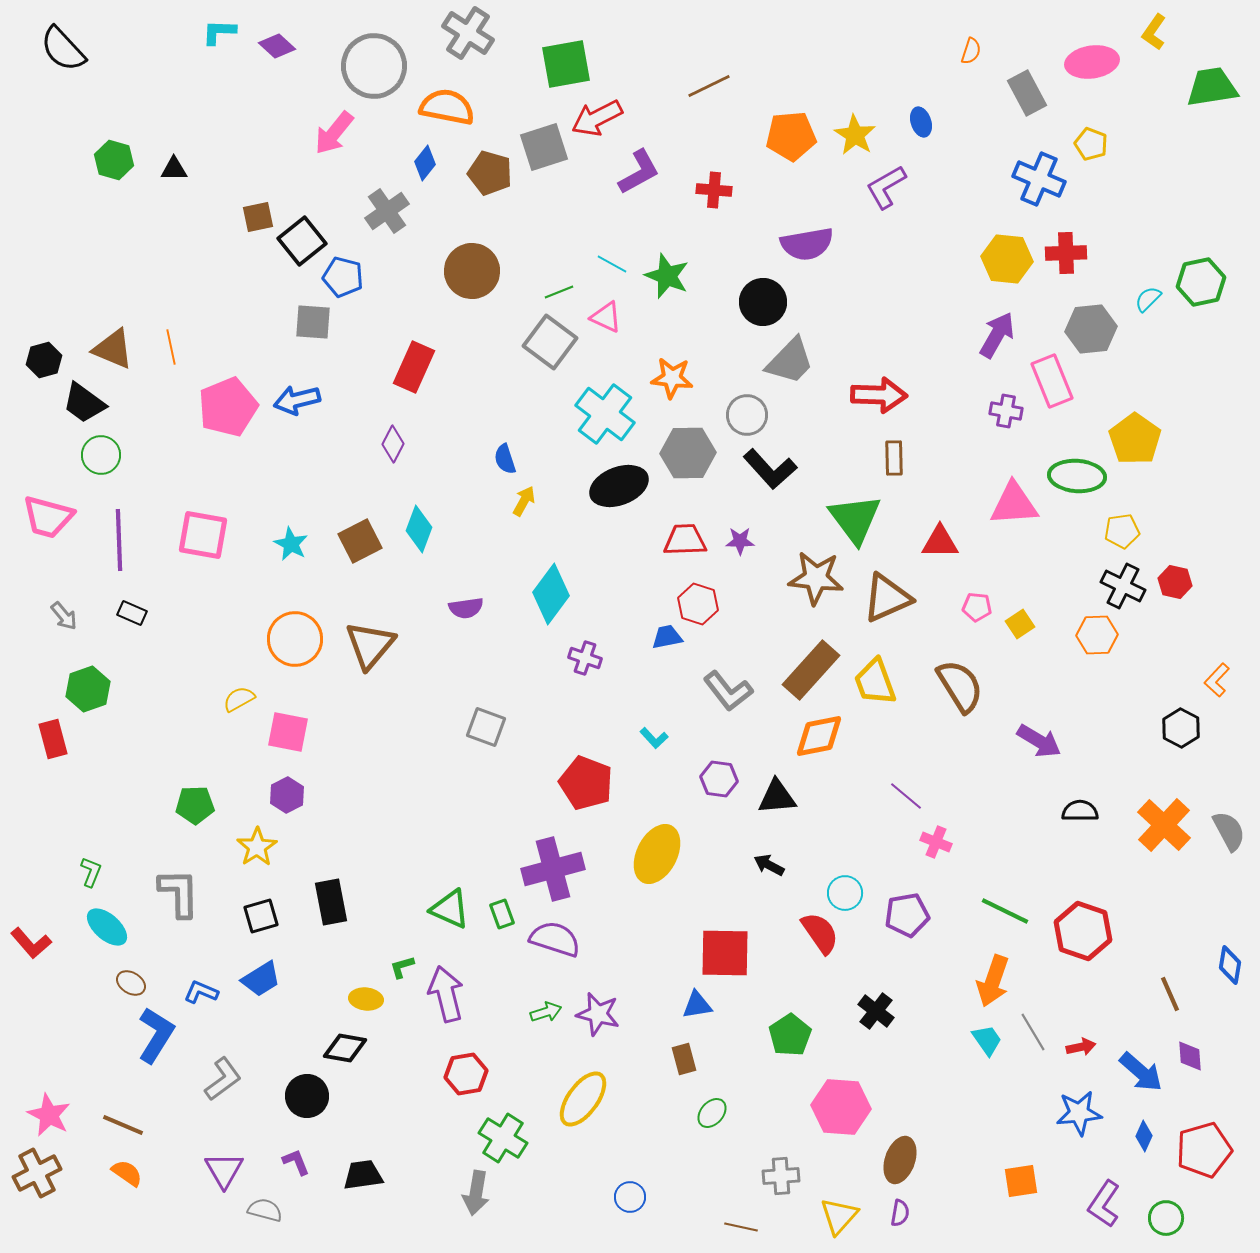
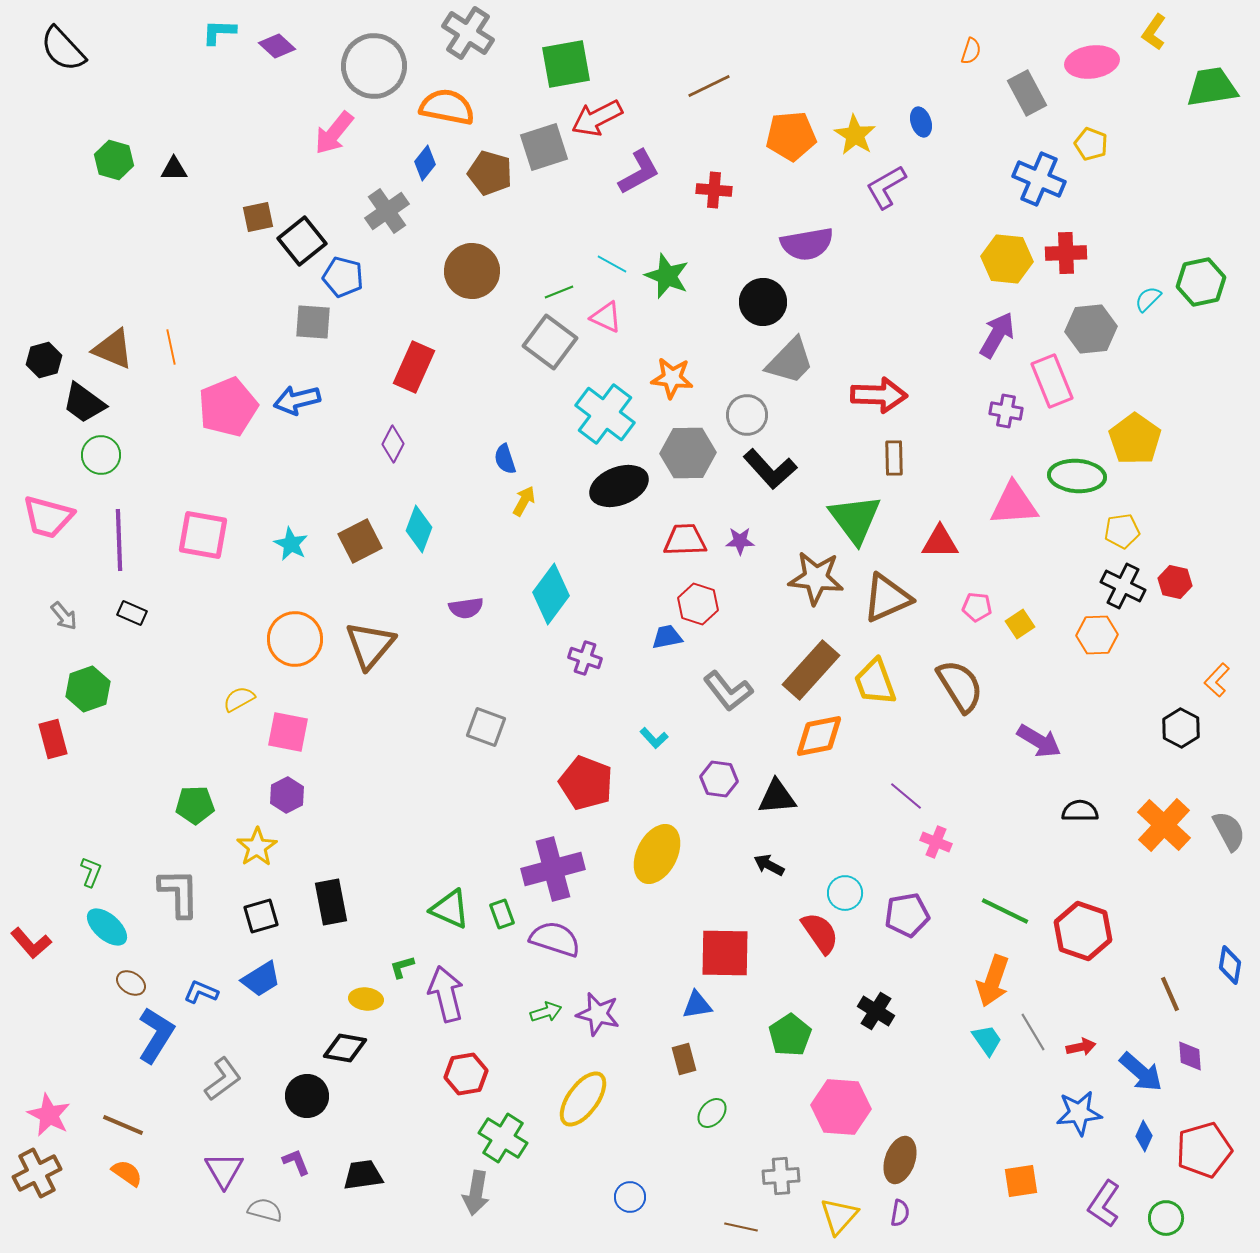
black cross at (876, 1011): rotated 6 degrees counterclockwise
